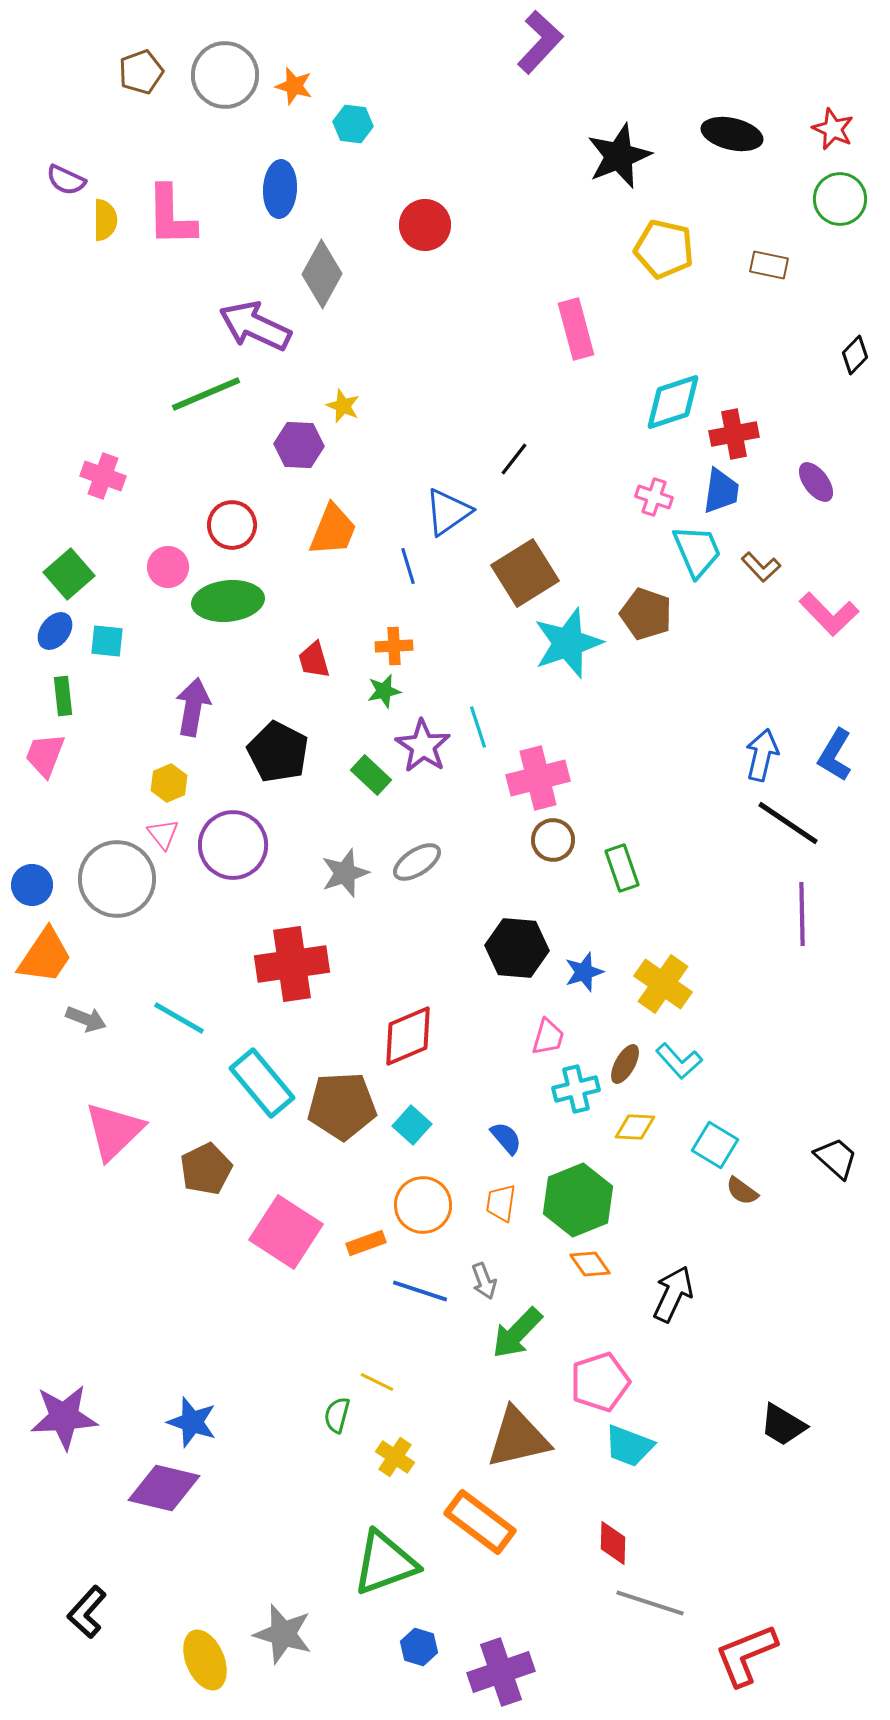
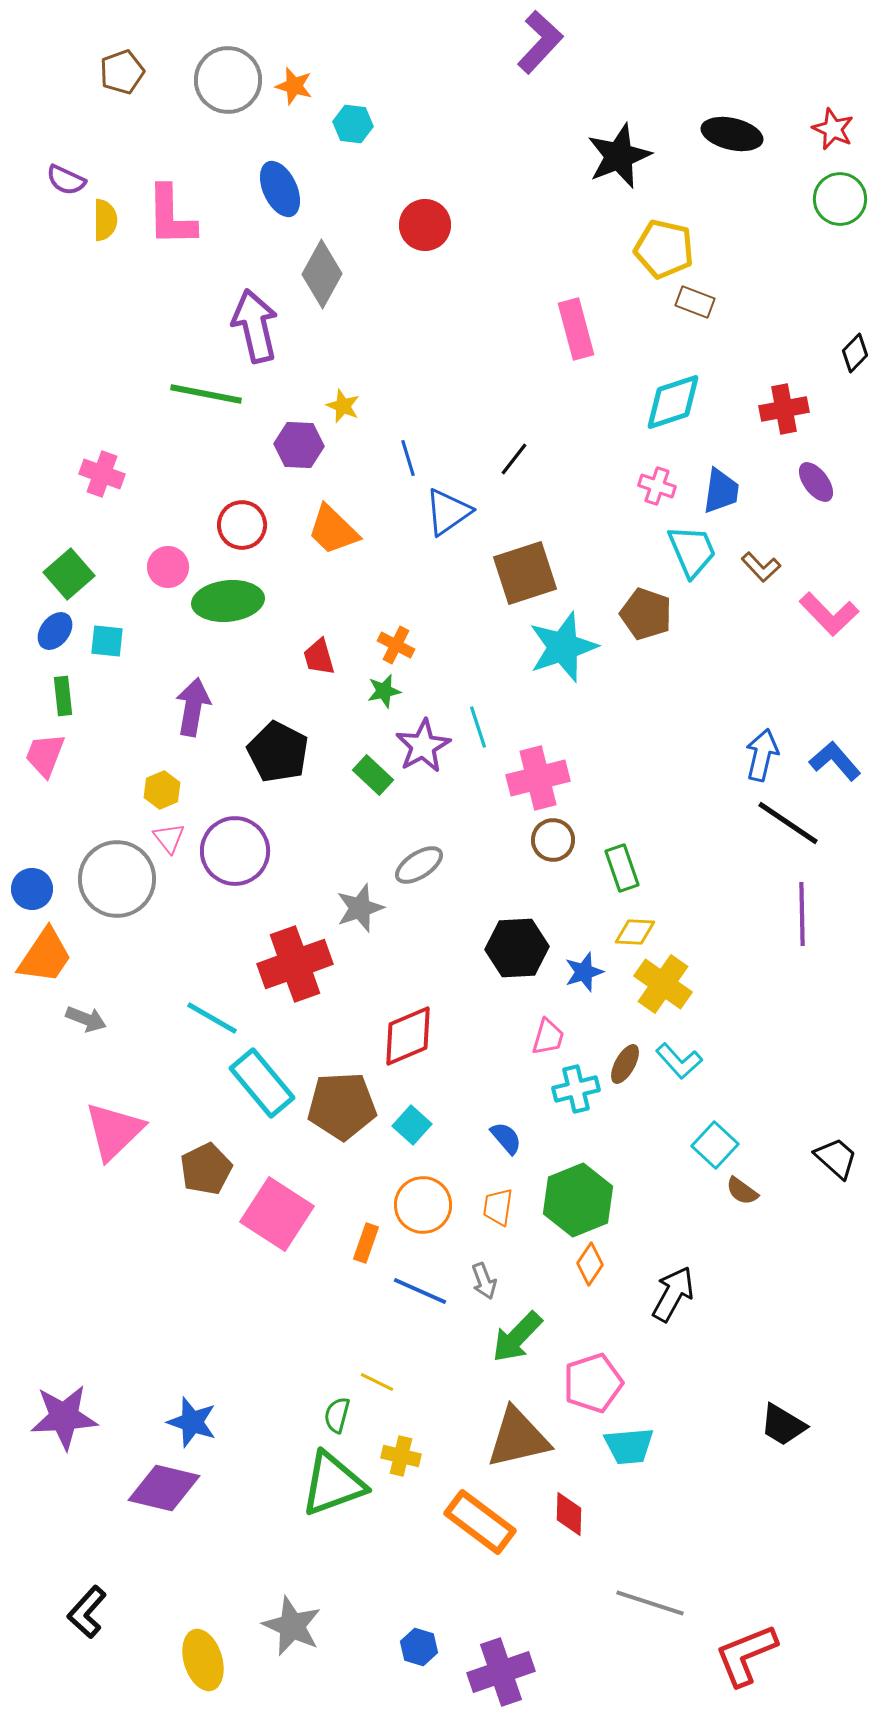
brown pentagon at (141, 72): moved 19 px left
gray circle at (225, 75): moved 3 px right, 5 px down
blue ellipse at (280, 189): rotated 28 degrees counterclockwise
brown rectangle at (769, 265): moved 74 px left, 37 px down; rotated 9 degrees clockwise
purple arrow at (255, 326): rotated 52 degrees clockwise
black diamond at (855, 355): moved 2 px up
green line at (206, 394): rotated 34 degrees clockwise
red cross at (734, 434): moved 50 px right, 25 px up
pink cross at (103, 476): moved 1 px left, 2 px up
pink cross at (654, 497): moved 3 px right, 11 px up
red circle at (232, 525): moved 10 px right
orange trapezoid at (333, 530): rotated 112 degrees clockwise
cyan trapezoid at (697, 551): moved 5 px left
blue line at (408, 566): moved 108 px up
brown square at (525, 573): rotated 14 degrees clockwise
cyan star at (568, 643): moved 5 px left, 4 px down
orange cross at (394, 646): moved 2 px right, 1 px up; rotated 30 degrees clockwise
red trapezoid at (314, 660): moved 5 px right, 3 px up
purple star at (423, 746): rotated 10 degrees clockwise
blue L-shape at (835, 755): moved 6 px down; rotated 108 degrees clockwise
green rectangle at (371, 775): moved 2 px right
yellow hexagon at (169, 783): moved 7 px left, 7 px down
pink triangle at (163, 834): moved 6 px right, 4 px down
purple circle at (233, 845): moved 2 px right, 6 px down
gray ellipse at (417, 862): moved 2 px right, 3 px down
gray star at (345, 873): moved 15 px right, 35 px down
blue circle at (32, 885): moved 4 px down
black hexagon at (517, 948): rotated 8 degrees counterclockwise
red cross at (292, 964): moved 3 px right; rotated 12 degrees counterclockwise
cyan line at (179, 1018): moved 33 px right
yellow diamond at (635, 1127): moved 195 px up
cyan square at (715, 1145): rotated 12 degrees clockwise
orange trapezoid at (501, 1203): moved 3 px left, 4 px down
pink square at (286, 1232): moved 9 px left, 18 px up
orange rectangle at (366, 1243): rotated 51 degrees counterclockwise
orange diamond at (590, 1264): rotated 69 degrees clockwise
blue line at (420, 1291): rotated 6 degrees clockwise
black arrow at (673, 1294): rotated 4 degrees clockwise
green arrow at (517, 1333): moved 4 px down
pink pentagon at (600, 1382): moved 7 px left, 1 px down
cyan trapezoid at (629, 1446): rotated 26 degrees counterclockwise
yellow cross at (395, 1457): moved 6 px right, 1 px up; rotated 21 degrees counterclockwise
red diamond at (613, 1543): moved 44 px left, 29 px up
green triangle at (385, 1563): moved 52 px left, 79 px up
gray star at (283, 1634): moved 9 px right, 8 px up; rotated 8 degrees clockwise
yellow ellipse at (205, 1660): moved 2 px left; rotated 6 degrees clockwise
